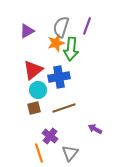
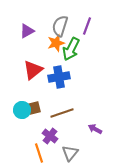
gray semicircle: moved 1 px left, 1 px up
green arrow: rotated 20 degrees clockwise
cyan circle: moved 16 px left, 20 px down
brown line: moved 2 px left, 5 px down
